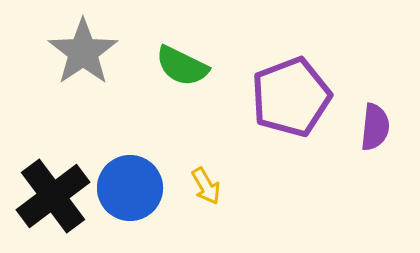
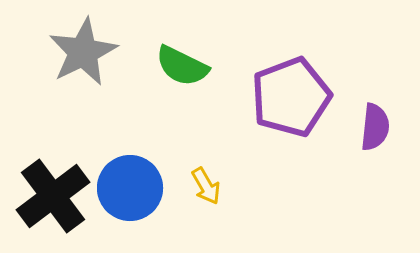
gray star: rotated 8 degrees clockwise
